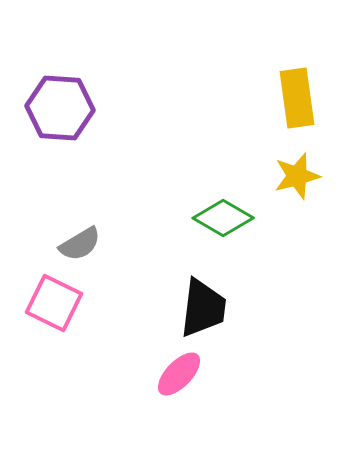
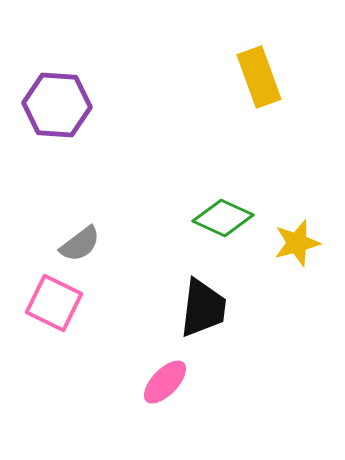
yellow rectangle: moved 38 px left, 21 px up; rotated 12 degrees counterclockwise
purple hexagon: moved 3 px left, 3 px up
yellow star: moved 67 px down
green diamond: rotated 6 degrees counterclockwise
gray semicircle: rotated 6 degrees counterclockwise
pink ellipse: moved 14 px left, 8 px down
